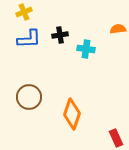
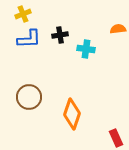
yellow cross: moved 1 px left, 2 px down
